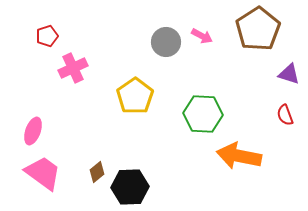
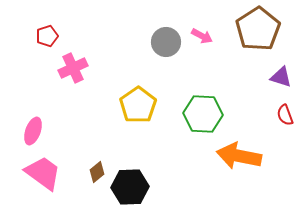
purple triangle: moved 8 px left, 3 px down
yellow pentagon: moved 3 px right, 9 px down
